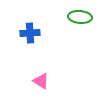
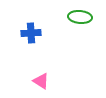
blue cross: moved 1 px right
